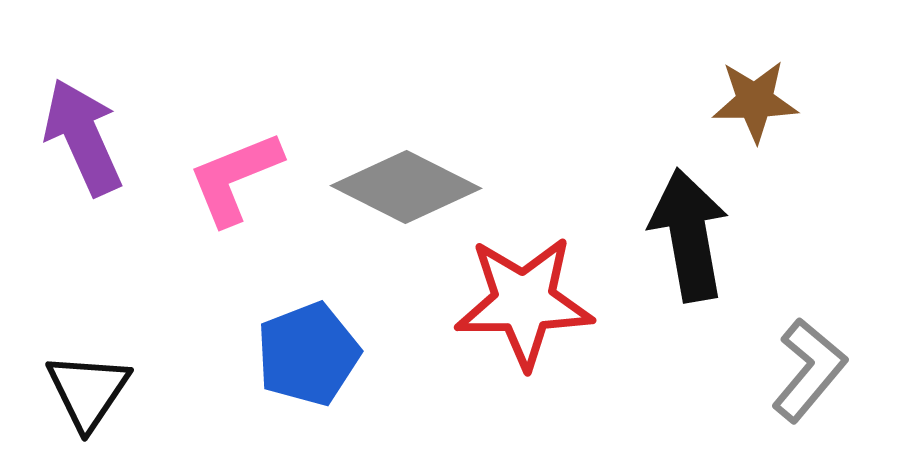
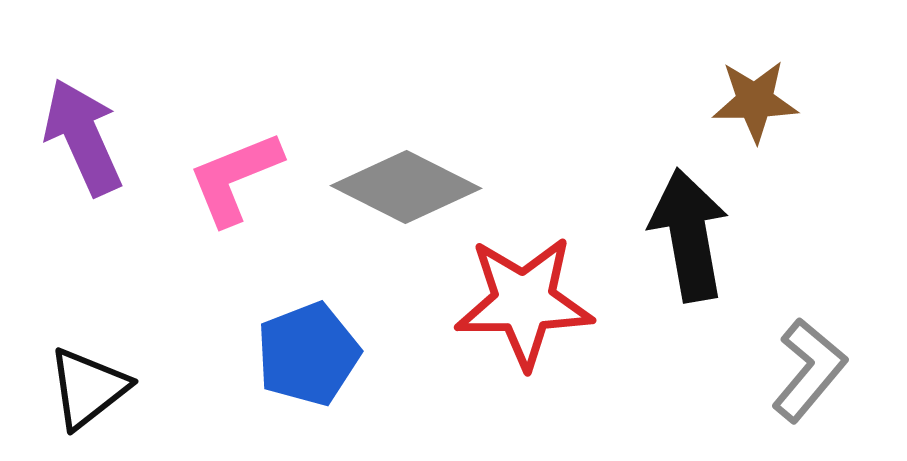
black triangle: moved 3 px up; rotated 18 degrees clockwise
